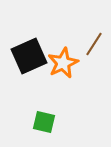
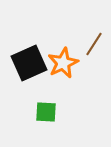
black square: moved 7 px down
green square: moved 2 px right, 10 px up; rotated 10 degrees counterclockwise
